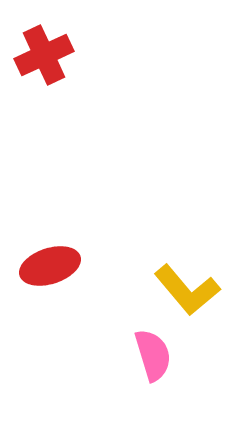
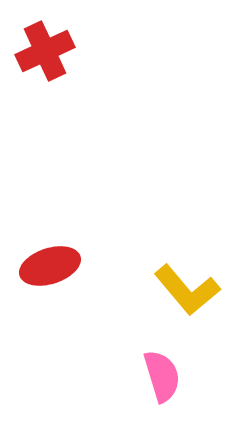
red cross: moved 1 px right, 4 px up
pink semicircle: moved 9 px right, 21 px down
